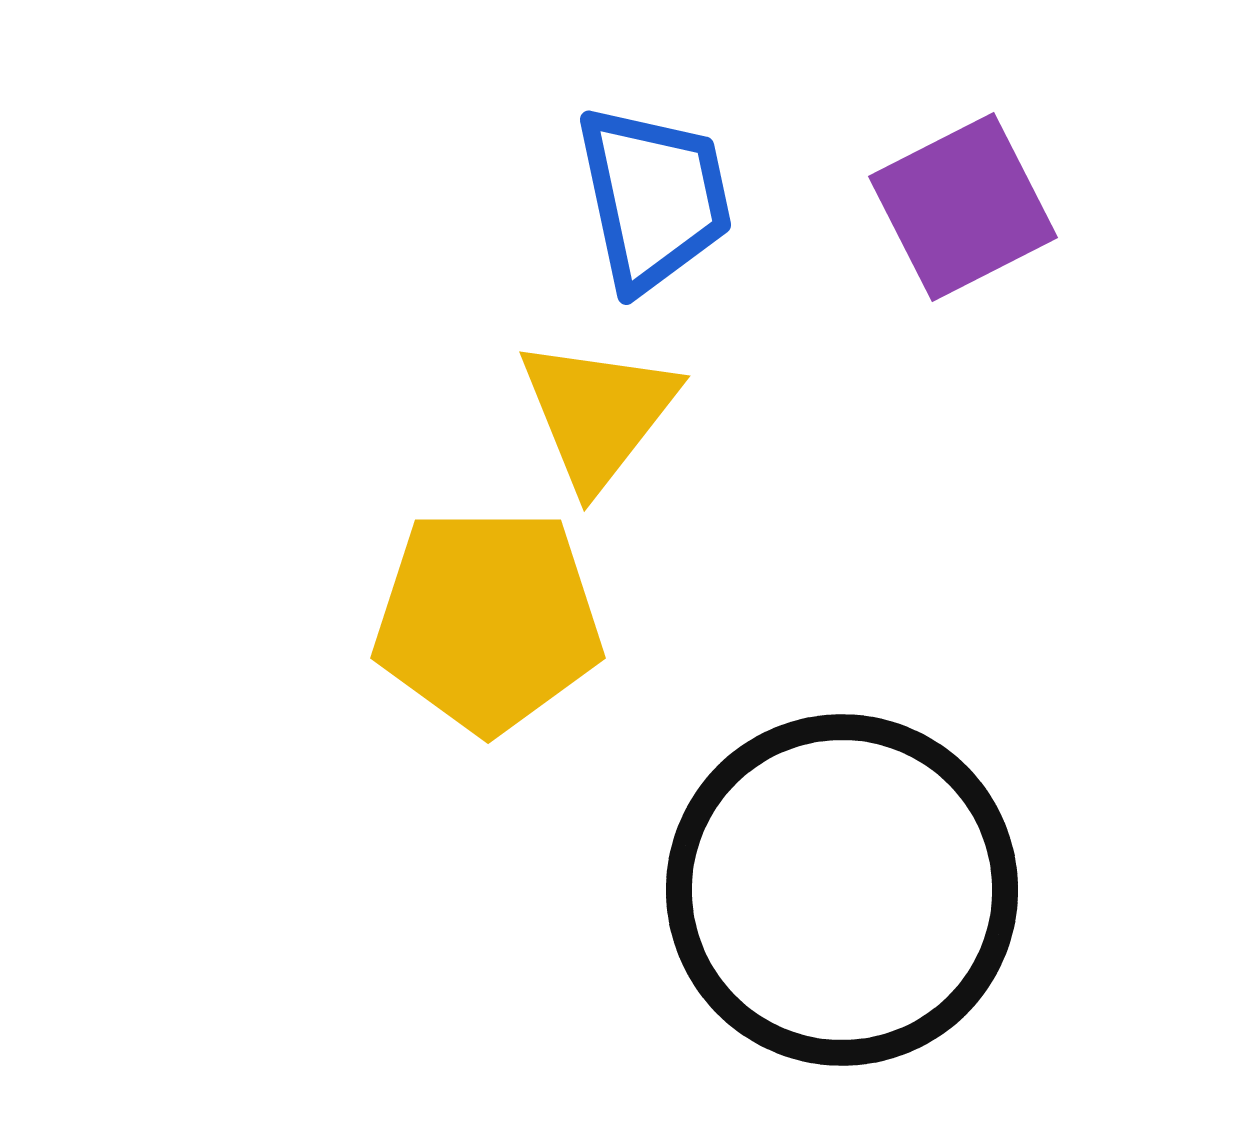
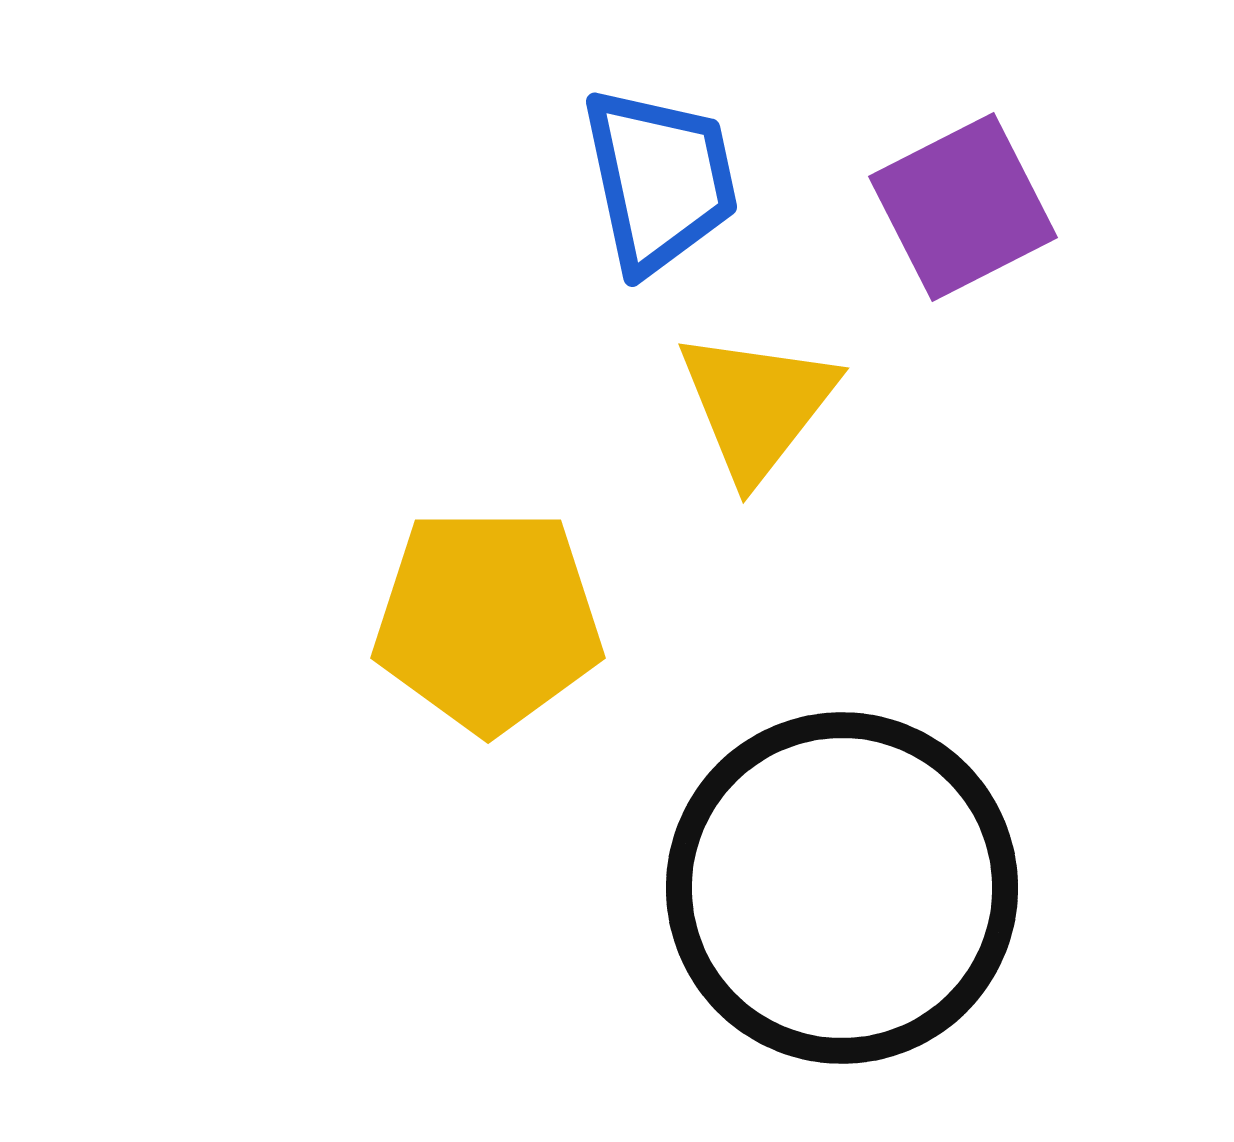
blue trapezoid: moved 6 px right, 18 px up
yellow triangle: moved 159 px right, 8 px up
black circle: moved 2 px up
